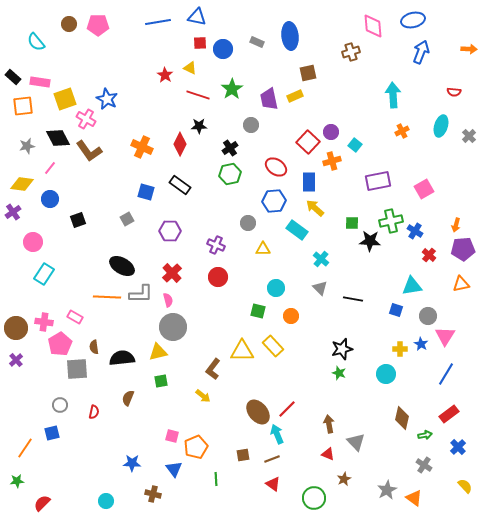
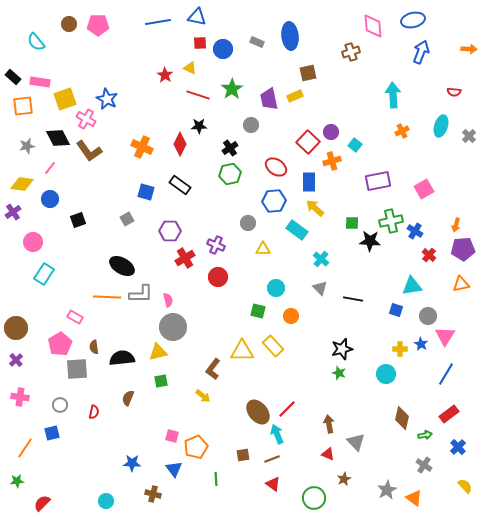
red cross at (172, 273): moved 13 px right, 15 px up; rotated 12 degrees clockwise
pink cross at (44, 322): moved 24 px left, 75 px down
